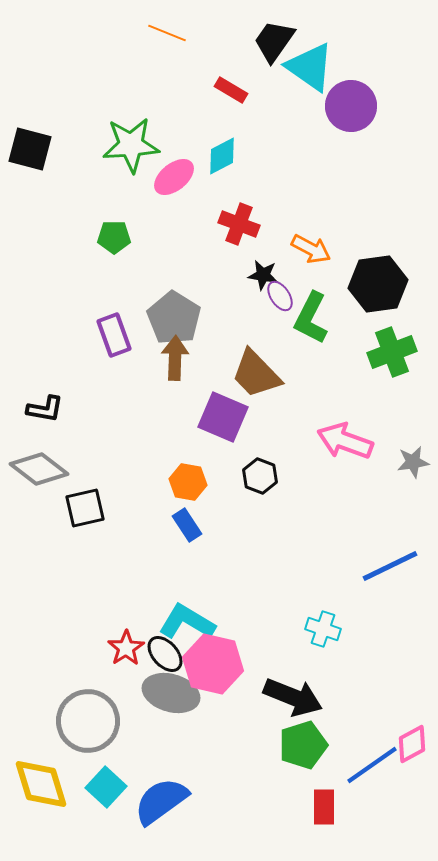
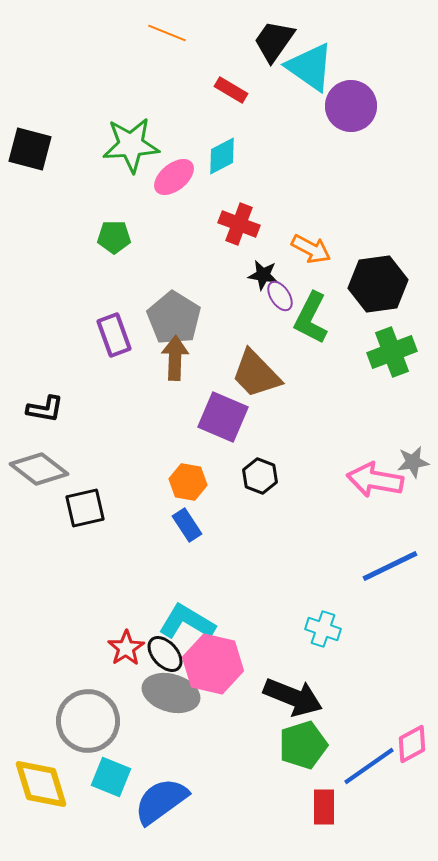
pink arrow at (345, 441): moved 30 px right, 39 px down; rotated 10 degrees counterclockwise
blue line at (372, 765): moved 3 px left, 1 px down
cyan square at (106, 787): moved 5 px right, 10 px up; rotated 21 degrees counterclockwise
